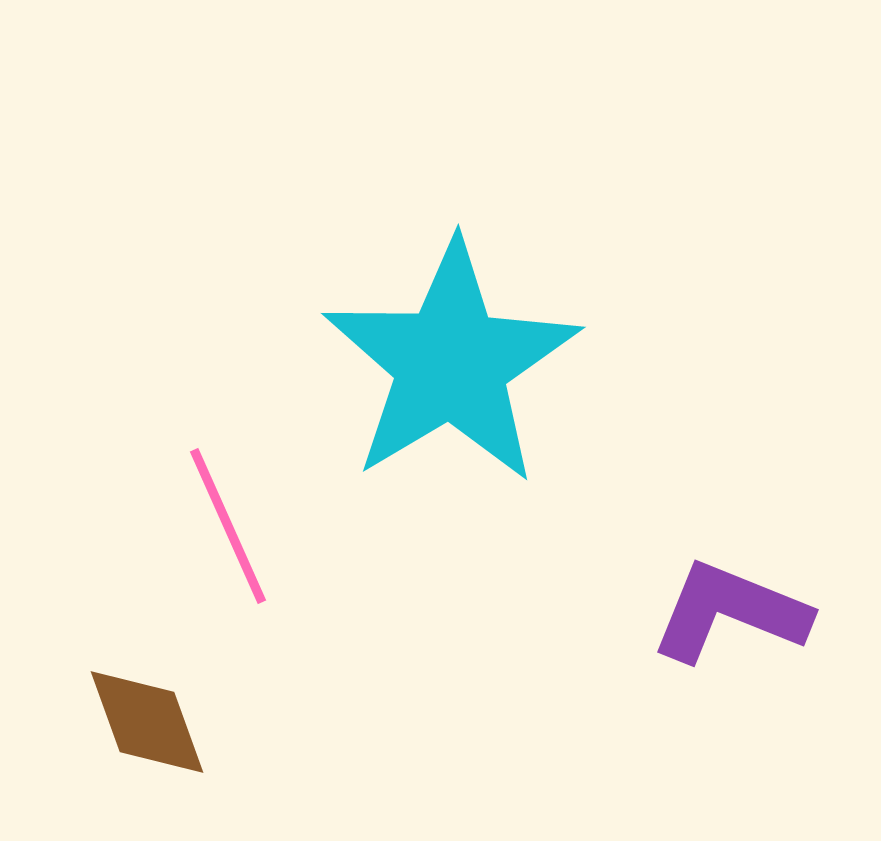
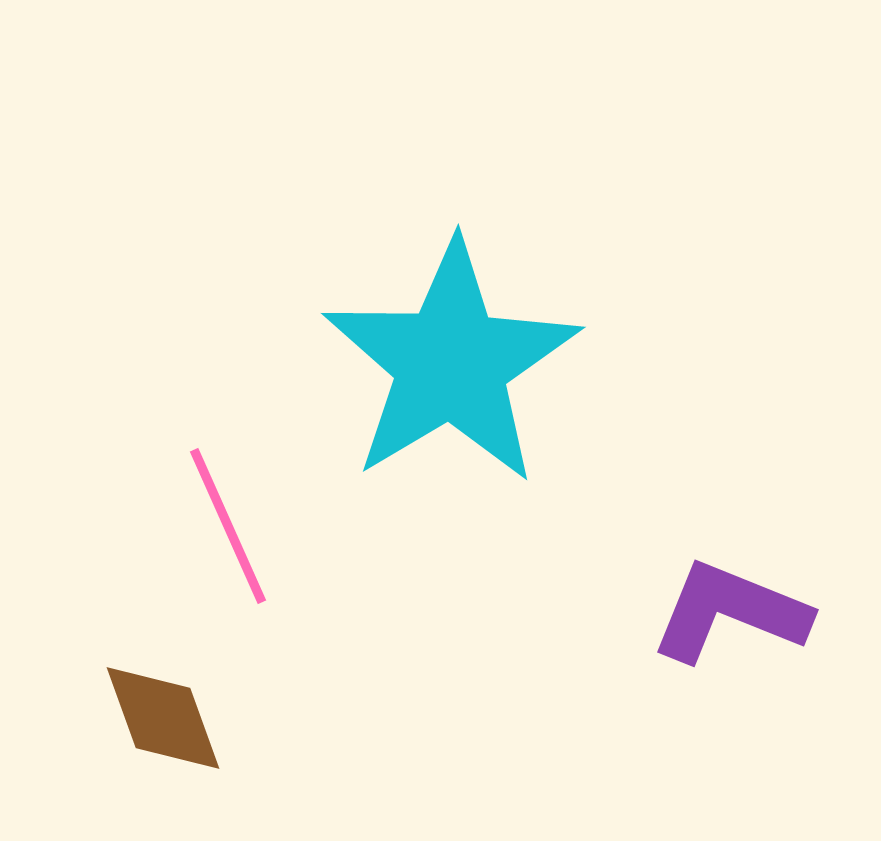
brown diamond: moved 16 px right, 4 px up
